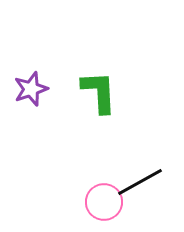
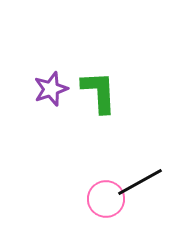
purple star: moved 20 px right
pink circle: moved 2 px right, 3 px up
